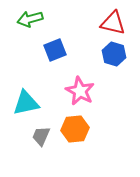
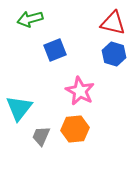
cyan triangle: moved 7 px left, 5 px down; rotated 40 degrees counterclockwise
